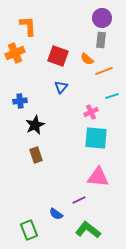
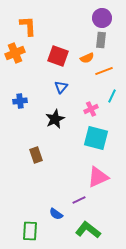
orange semicircle: moved 1 px up; rotated 64 degrees counterclockwise
cyan line: rotated 48 degrees counterclockwise
pink cross: moved 3 px up
black star: moved 20 px right, 6 px up
cyan square: rotated 10 degrees clockwise
pink triangle: rotated 30 degrees counterclockwise
green rectangle: moved 1 px right, 1 px down; rotated 24 degrees clockwise
